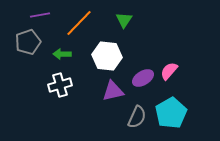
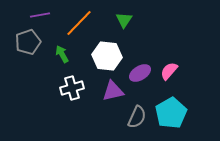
green arrow: rotated 60 degrees clockwise
purple ellipse: moved 3 px left, 5 px up
white cross: moved 12 px right, 3 px down
